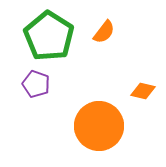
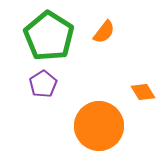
purple pentagon: moved 7 px right; rotated 20 degrees clockwise
orange diamond: moved 1 px down; rotated 45 degrees clockwise
